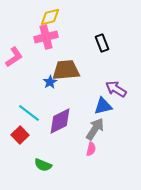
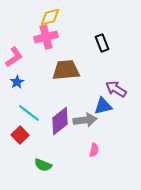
blue star: moved 33 px left
purple diamond: rotated 12 degrees counterclockwise
gray arrow: moved 10 px left, 9 px up; rotated 50 degrees clockwise
pink semicircle: moved 3 px right, 1 px down
